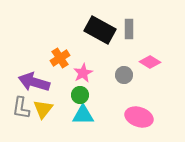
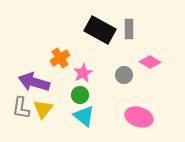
cyan triangle: moved 1 px right, 1 px down; rotated 40 degrees clockwise
